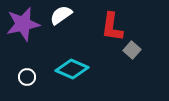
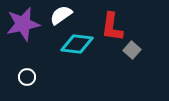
cyan diamond: moved 5 px right, 25 px up; rotated 16 degrees counterclockwise
